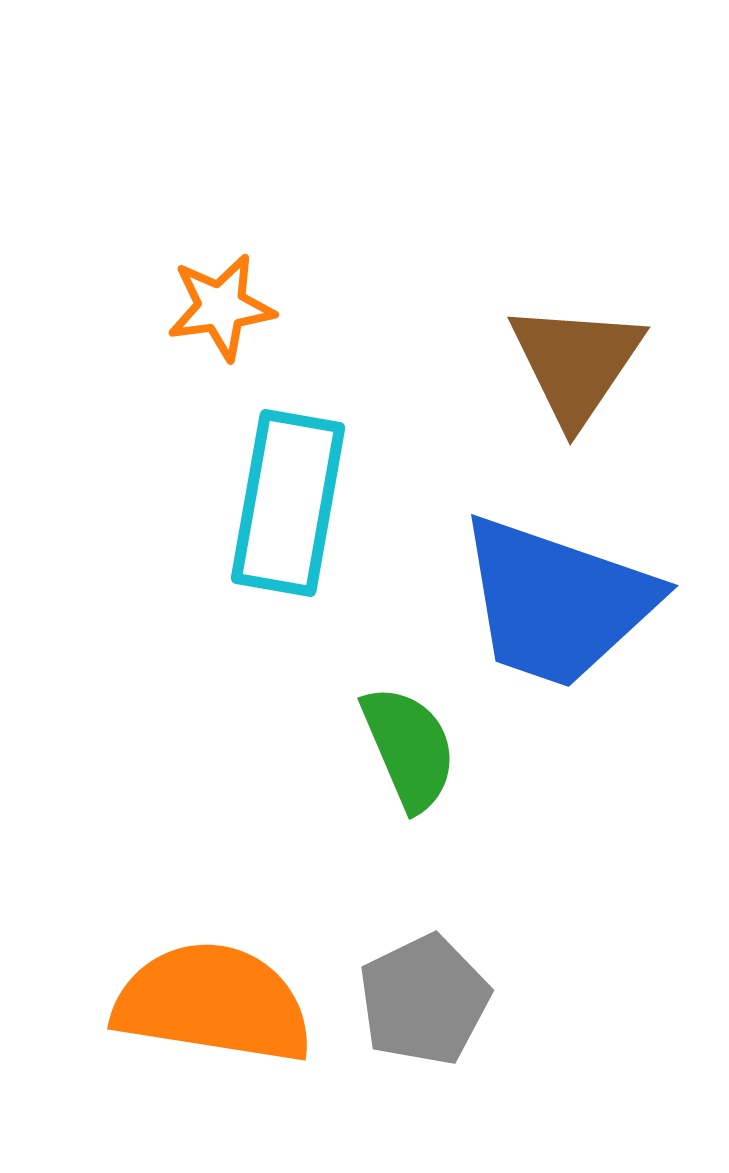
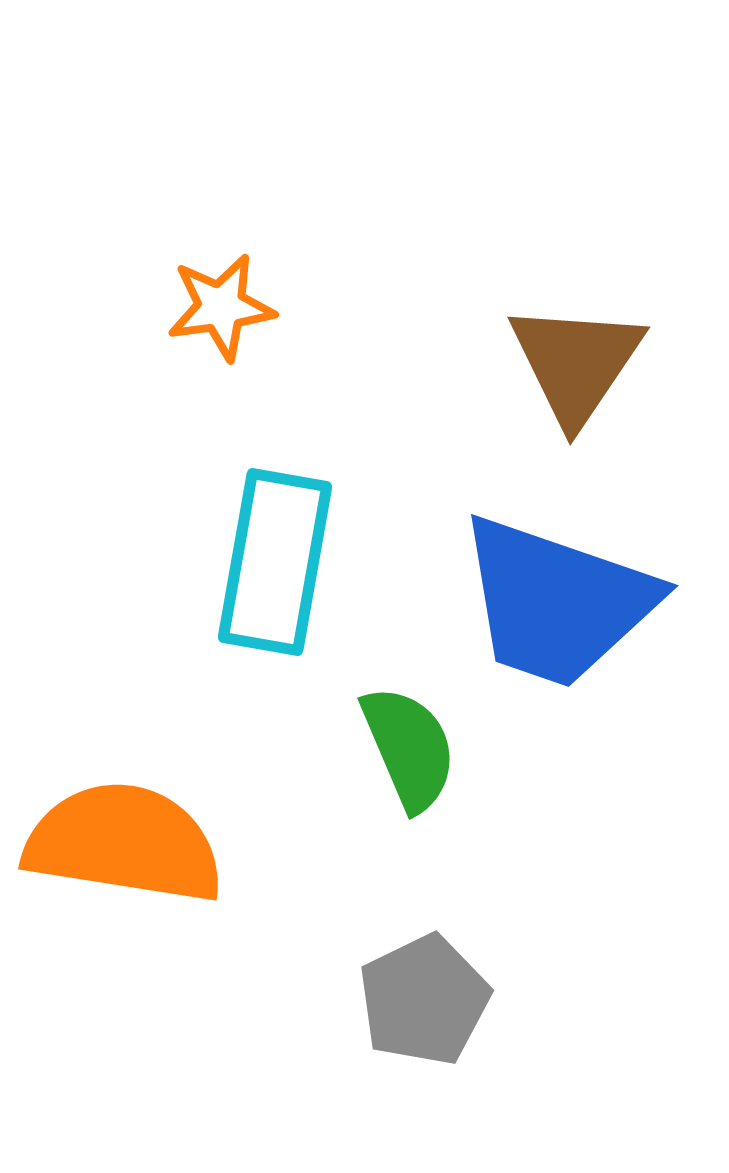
cyan rectangle: moved 13 px left, 59 px down
orange semicircle: moved 89 px left, 160 px up
